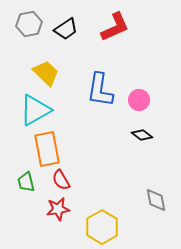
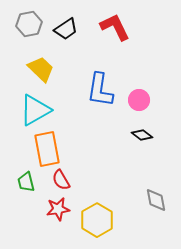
red L-shape: rotated 92 degrees counterclockwise
yellow trapezoid: moved 5 px left, 4 px up
yellow hexagon: moved 5 px left, 7 px up
